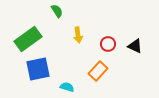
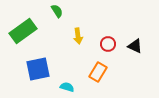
yellow arrow: moved 1 px down
green rectangle: moved 5 px left, 8 px up
orange rectangle: moved 1 px down; rotated 12 degrees counterclockwise
